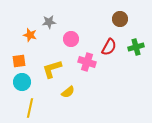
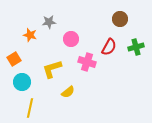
orange square: moved 5 px left, 2 px up; rotated 24 degrees counterclockwise
